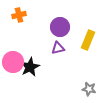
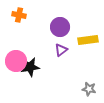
orange cross: rotated 24 degrees clockwise
yellow rectangle: rotated 60 degrees clockwise
purple triangle: moved 3 px right, 2 px down; rotated 24 degrees counterclockwise
pink circle: moved 3 px right, 1 px up
black star: rotated 18 degrees clockwise
